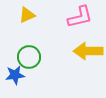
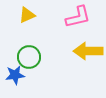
pink L-shape: moved 2 px left
